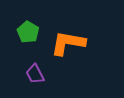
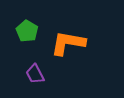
green pentagon: moved 1 px left, 1 px up
